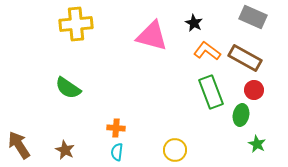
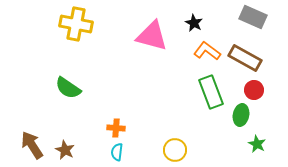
yellow cross: rotated 16 degrees clockwise
brown arrow: moved 13 px right
